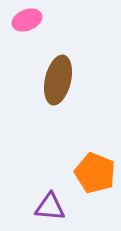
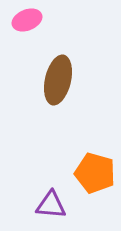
orange pentagon: rotated 6 degrees counterclockwise
purple triangle: moved 1 px right, 2 px up
